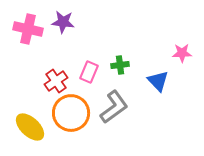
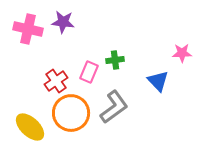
green cross: moved 5 px left, 5 px up
